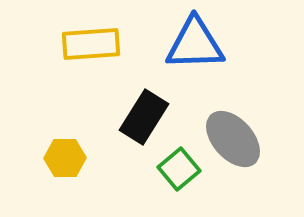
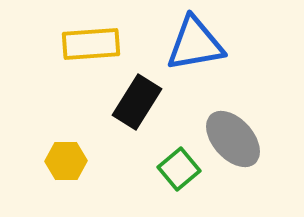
blue triangle: rotated 8 degrees counterclockwise
black rectangle: moved 7 px left, 15 px up
yellow hexagon: moved 1 px right, 3 px down
